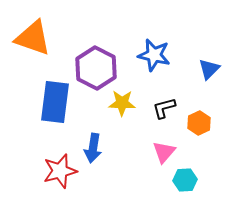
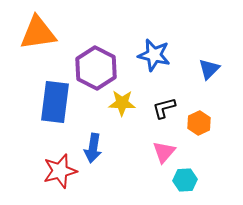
orange triangle: moved 5 px right, 5 px up; rotated 27 degrees counterclockwise
